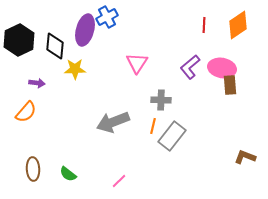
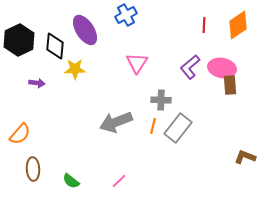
blue cross: moved 19 px right, 2 px up
purple ellipse: rotated 48 degrees counterclockwise
orange semicircle: moved 6 px left, 22 px down
gray arrow: moved 3 px right
gray rectangle: moved 6 px right, 8 px up
green semicircle: moved 3 px right, 7 px down
